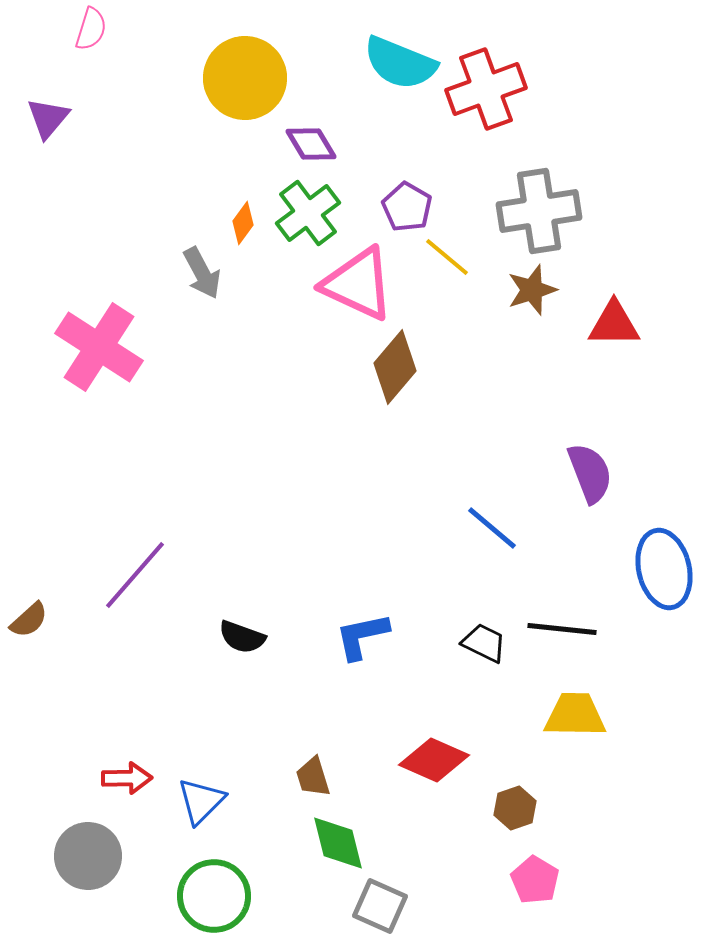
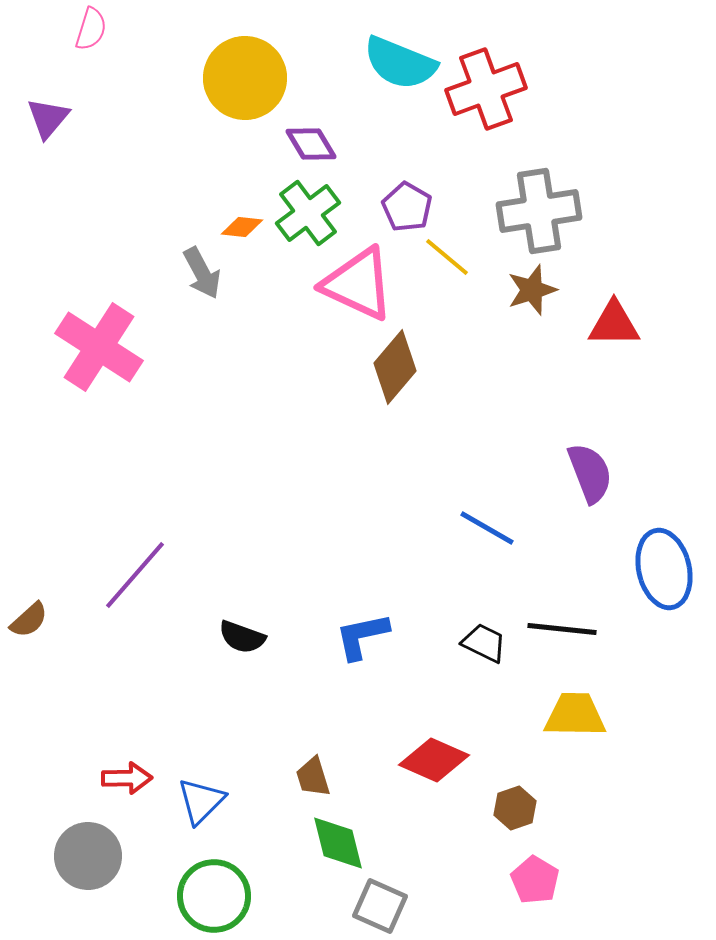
orange diamond: moved 1 px left, 4 px down; rotated 60 degrees clockwise
blue line: moved 5 px left; rotated 10 degrees counterclockwise
